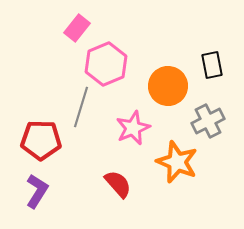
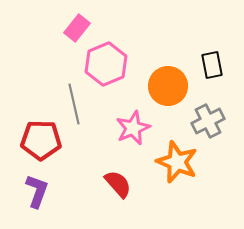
gray line: moved 7 px left, 3 px up; rotated 30 degrees counterclockwise
purple L-shape: rotated 12 degrees counterclockwise
